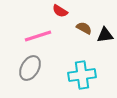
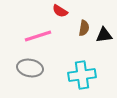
brown semicircle: rotated 70 degrees clockwise
black triangle: moved 1 px left
gray ellipse: rotated 70 degrees clockwise
